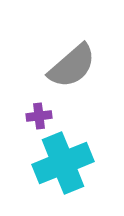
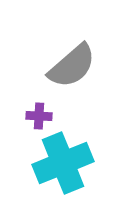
purple cross: rotated 10 degrees clockwise
